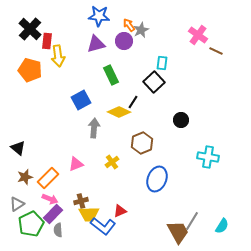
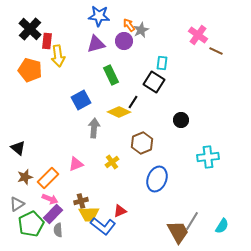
black square: rotated 15 degrees counterclockwise
cyan cross: rotated 15 degrees counterclockwise
